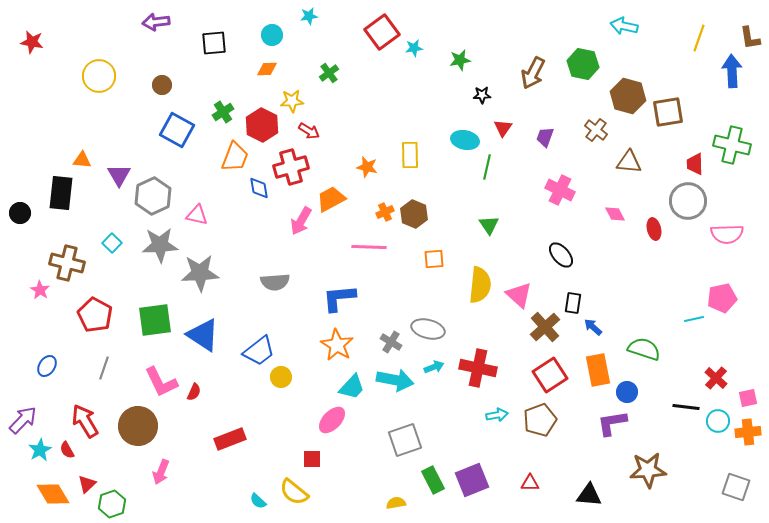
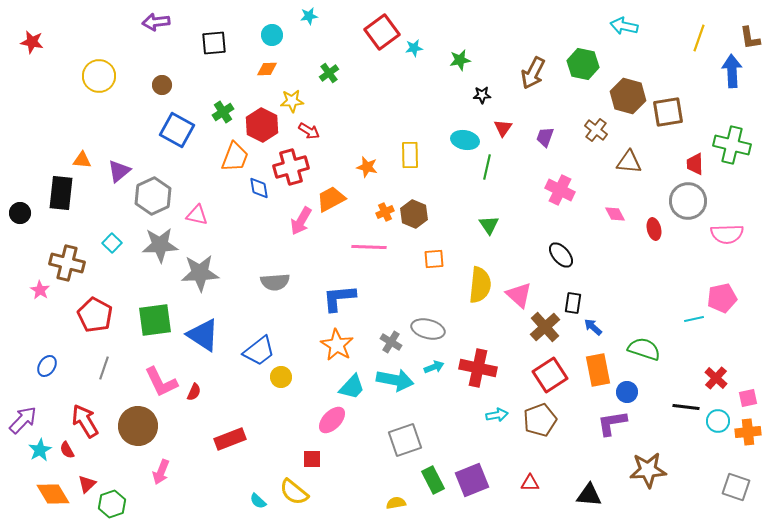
purple triangle at (119, 175): moved 4 px up; rotated 20 degrees clockwise
